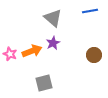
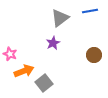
gray triangle: moved 7 px right; rotated 42 degrees clockwise
orange arrow: moved 8 px left, 20 px down
gray square: rotated 24 degrees counterclockwise
